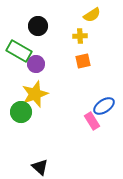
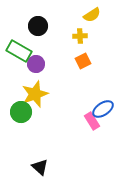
orange square: rotated 14 degrees counterclockwise
blue ellipse: moved 1 px left, 3 px down
